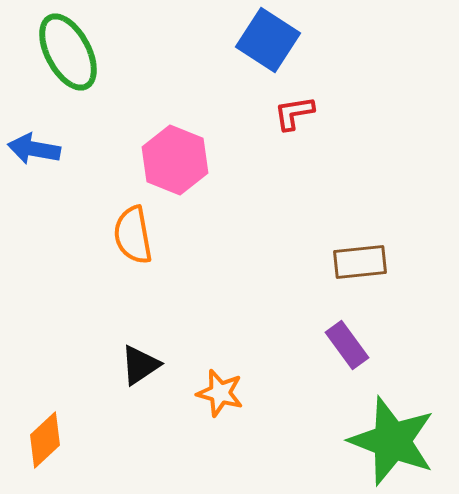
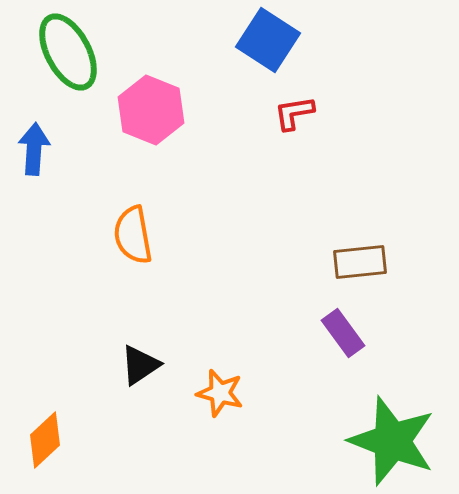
blue arrow: rotated 84 degrees clockwise
pink hexagon: moved 24 px left, 50 px up
purple rectangle: moved 4 px left, 12 px up
